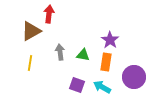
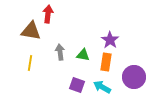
red arrow: moved 1 px left
brown triangle: rotated 40 degrees clockwise
